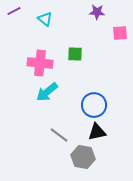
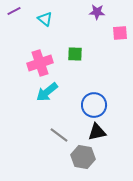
pink cross: rotated 25 degrees counterclockwise
